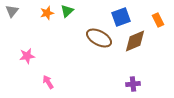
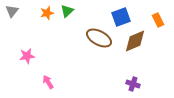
purple cross: rotated 24 degrees clockwise
